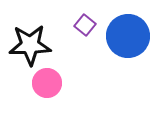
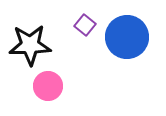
blue circle: moved 1 px left, 1 px down
pink circle: moved 1 px right, 3 px down
